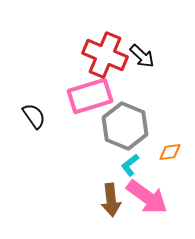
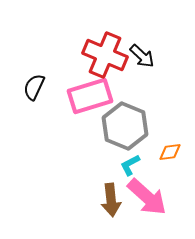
black semicircle: moved 29 px up; rotated 120 degrees counterclockwise
cyan L-shape: rotated 10 degrees clockwise
pink arrow: rotated 6 degrees clockwise
